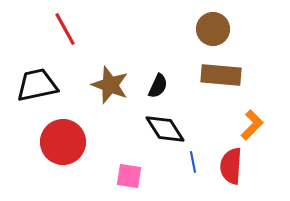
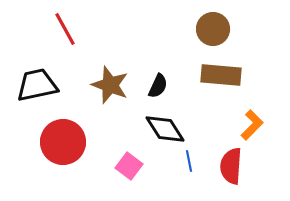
blue line: moved 4 px left, 1 px up
pink square: moved 10 px up; rotated 28 degrees clockwise
